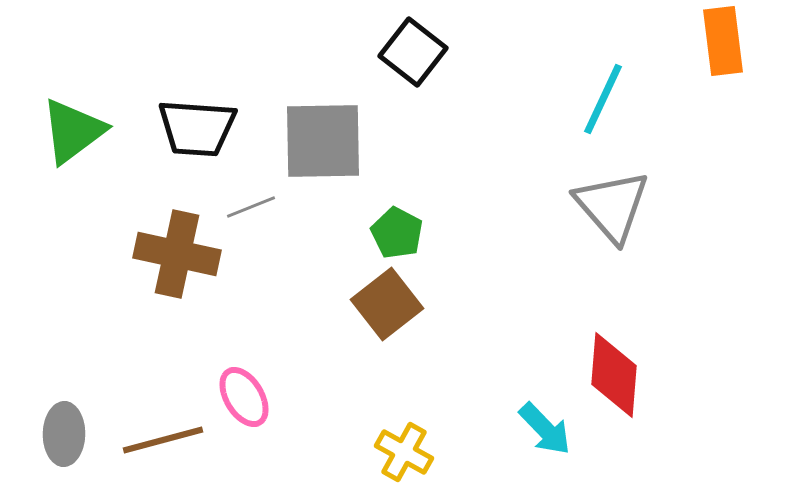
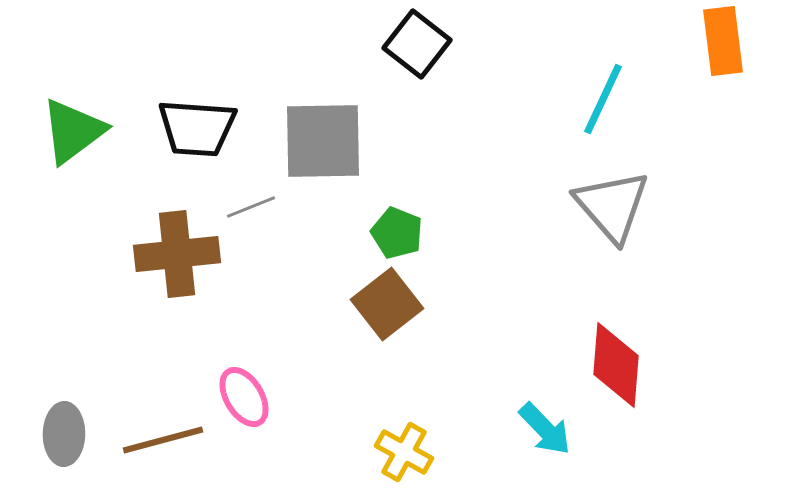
black square: moved 4 px right, 8 px up
green pentagon: rotated 6 degrees counterclockwise
brown cross: rotated 18 degrees counterclockwise
red diamond: moved 2 px right, 10 px up
